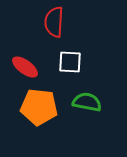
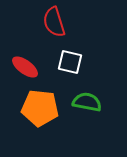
red semicircle: rotated 20 degrees counterclockwise
white square: rotated 10 degrees clockwise
orange pentagon: moved 1 px right, 1 px down
